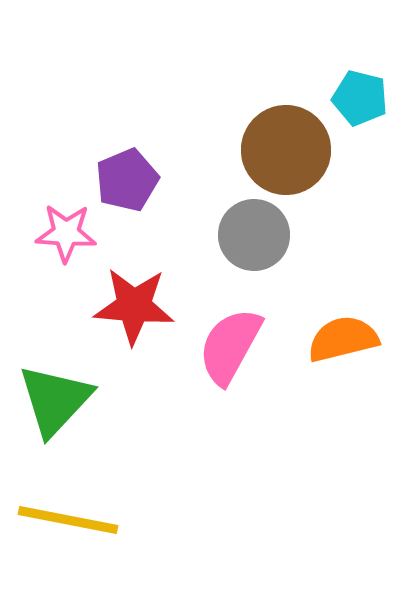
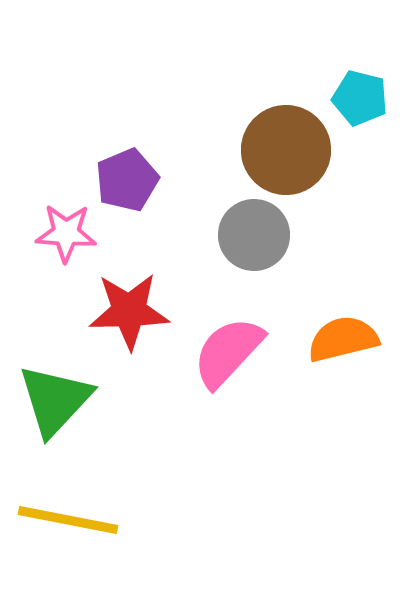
red star: moved 5 px left, 5 px down; rotated 6 degrees counterclockwise
pink semicircle: moved 2 px left, 6 px down; rotated 14 degrees clockwise
